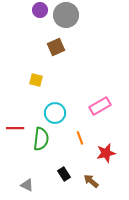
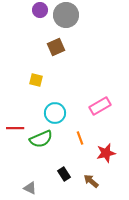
green semicircle: rotated 60 degrees clockwise
gray triangle: moved 3 px right, 3 px down
